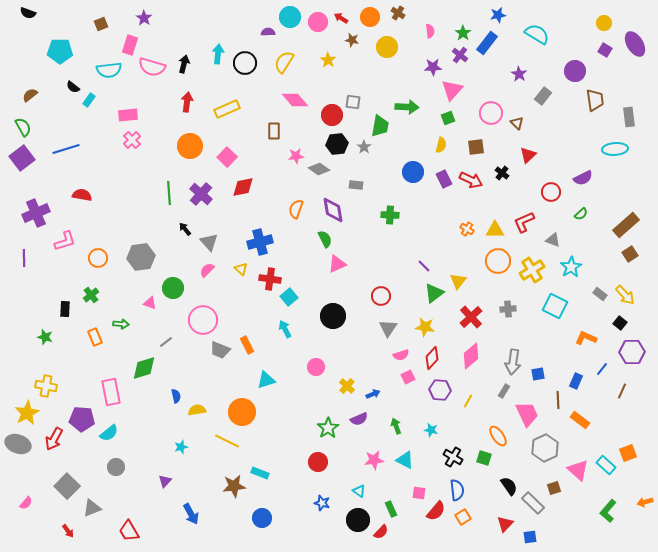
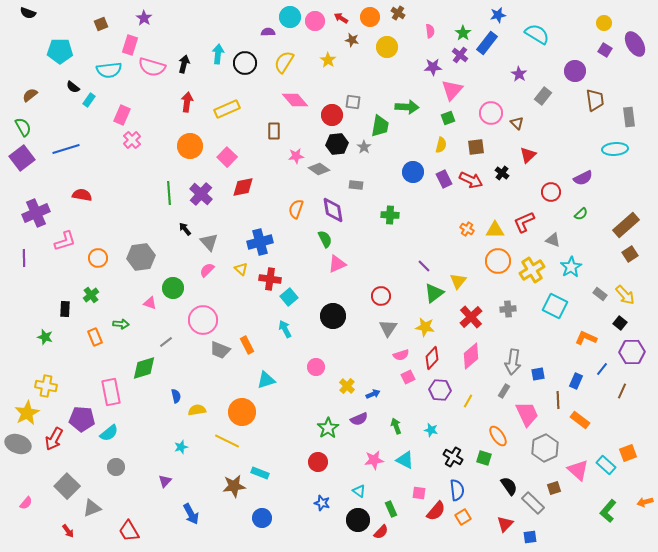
pink circle at (318, 22): moved 3 px left, 1 px up
pink rectangle at (128, 115): moved 6 px left; rotated 60 degrees counterclockwise
